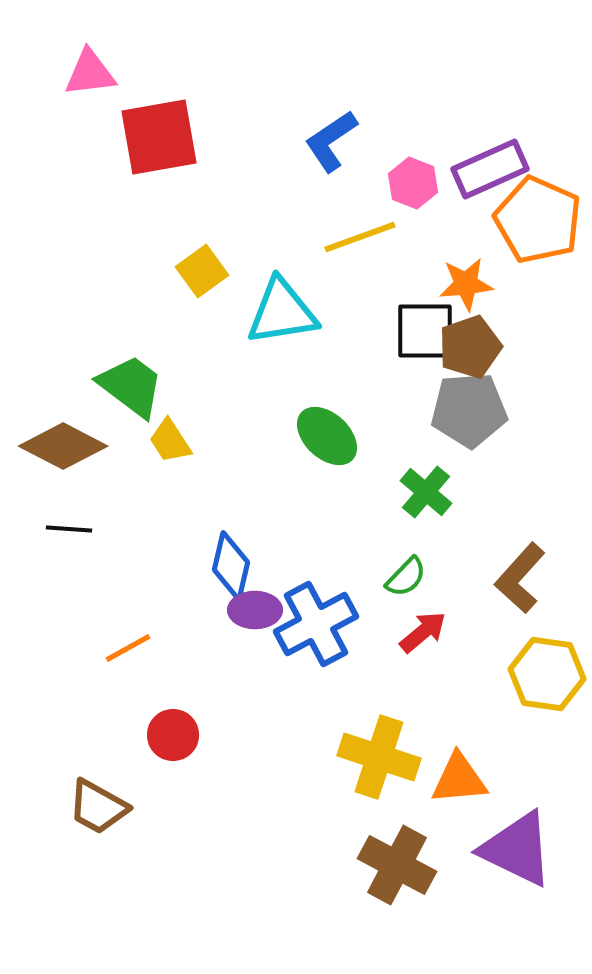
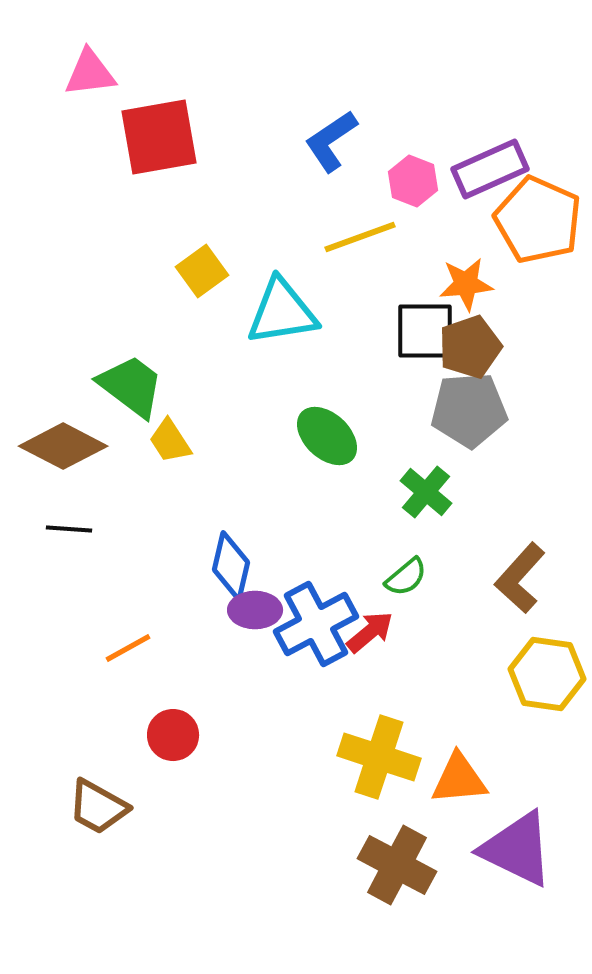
pink hexagon: moved 2 px up
green semicircle: rotated 6 degrees clockwise
red arrow: moved 53 px left
